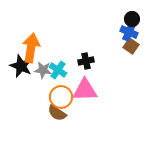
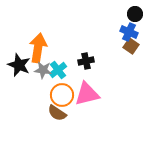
black circle: moved 3 px right, 5 px up
orange arrow: moved 7 px right
black star: moved 2 px left, 1 px up
cyan cross: rotated 18 degrees clockwise
pink triangle: moved 2 px right, 4 px down; rotated 12 degrees counterclockwise
orange circle: moved 1 px right, 2 px up
